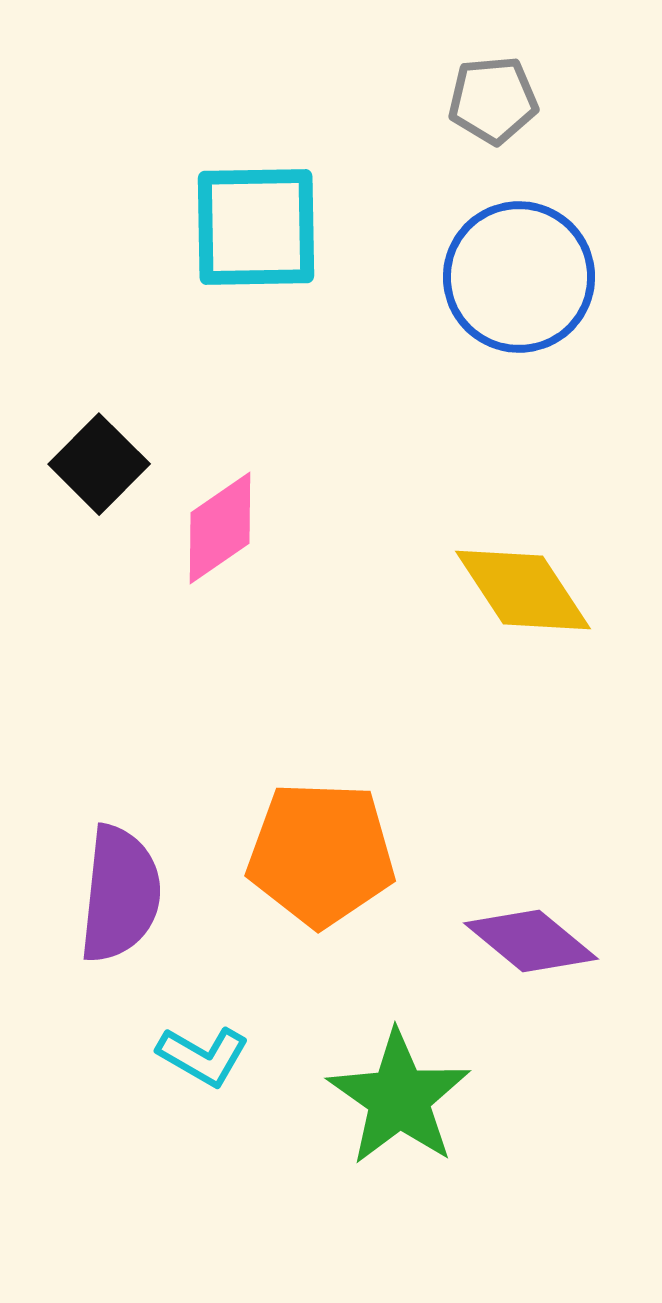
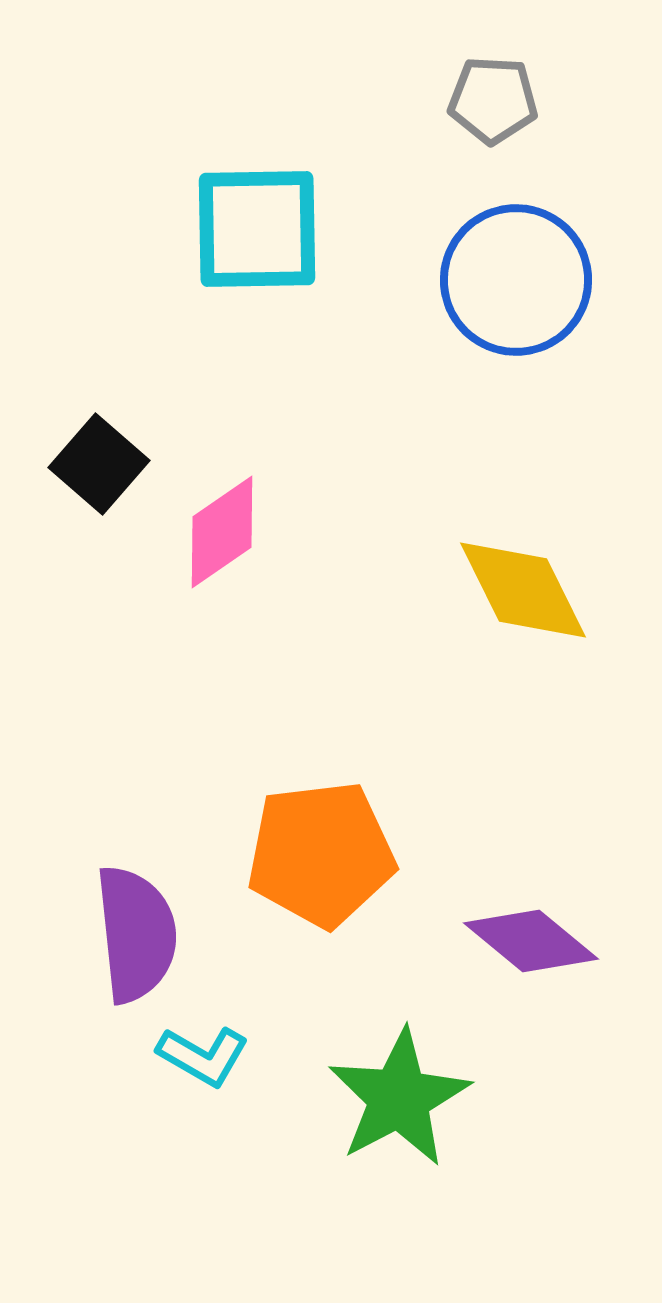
gray pentagon: rotated 8 degrees clockwise
cyan square: moved 1 px right, 2 px down
blue circle: moved 3 px left, 3 px down
black square: rotated 4 degrees counterclockwise
pink diamond: moved 2 px right, 4 px down
yellow diamond: rotated 7 degrees clockwise
orange pentagon: rotated 9 degrees counterclockwise
purple semicircle: moved 16 px right, 40 px down; rotated 12 degrees counterclockwise
green star: rotated 9 degrees clockwise
